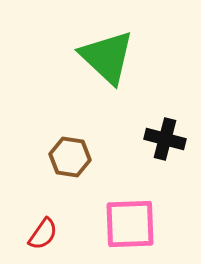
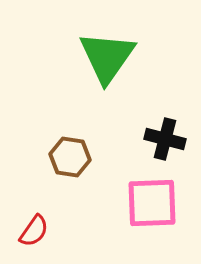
green triangle: rotated 22 degrees clockwise
pink square: moved 22 px right, 21 px up
red semicircle: moved 9 px left, 3 px up
